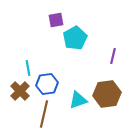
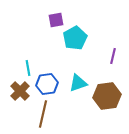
brown hexagon: moved 2 px down
cyan triangle: moved 17 px up
brown line: moved 1 px left
